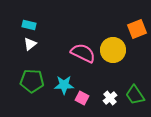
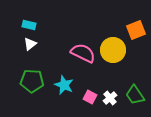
orange square: moved 1 px left, 1 px down
cyan star: rotated 24 degrees clockwise
pink square: moved 8 px right, 1 px up
